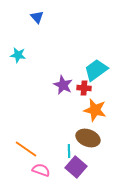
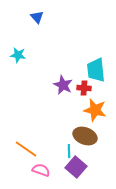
cyan trapezoid: rotated 60 degrees counterclockwise
brown ellipse: moved 3 px left, 2 px up
